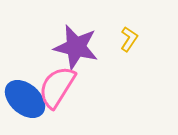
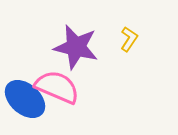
pink semicircle: rotated 81 degrees clockwise
